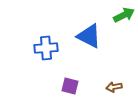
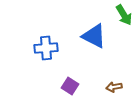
green arrow: rotated 85 degrees clockwise
blue triangle: moved 5 px right
purple square: rotated 18 degrees clockwise
